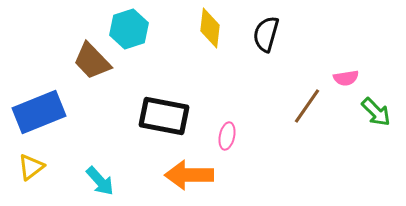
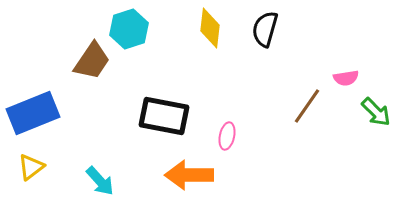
black semicircle: moved 1 px left, 5 px up
brown trapezoid: rotated 102 degrees counterclockwise
blue rectangle: moved 6 px left, 1 px down
